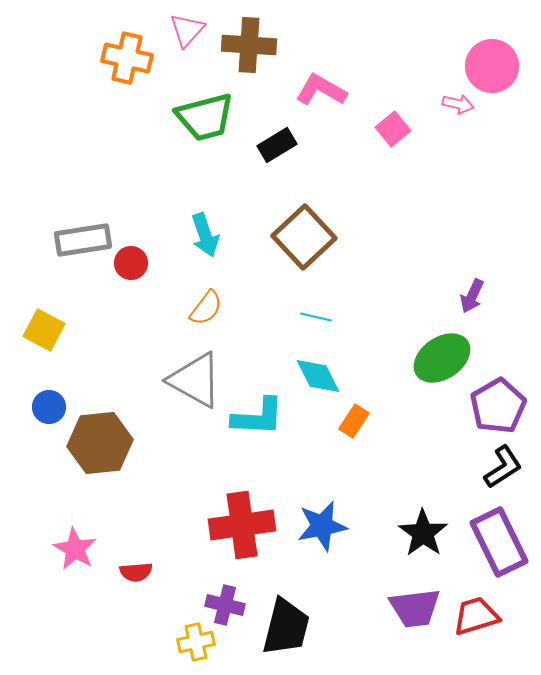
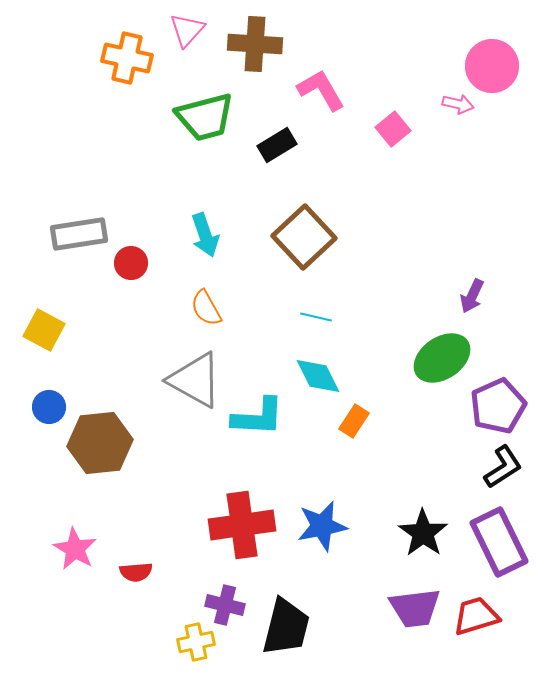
brown cross: moved 6 px right, 1 px up
pink L-shape: rotated 30 degrees clockwise
gray rectangle: moved 4 px left, 6 px up
orange semicircle: rotated 114 degrees clockwise
purple pentagon: rotated 6 degrees clockwise
